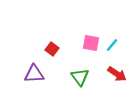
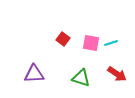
cyan line: moved 1 px left, 2 px up; rotated 32 degrees clockwise
red square: moved 11 px right, 10 px up
green triangle: moved 1 px right, 1 px down; rotated 36 degrees counterclockwise
